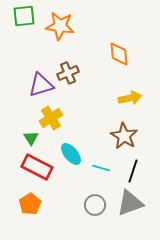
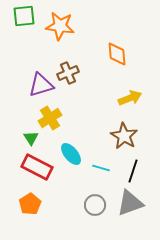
orange diamond: moved 2 px left
yellow arrow: rotated 10 degrees counterclockwise
yellow cross: moved 1 px left
